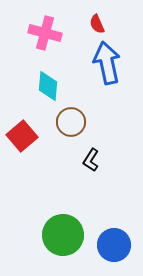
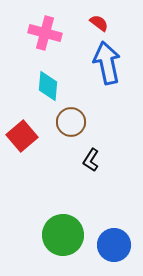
red semicircle: moved 2 px right, 1 px up; rotated 150 degrees clockwise
